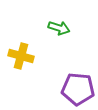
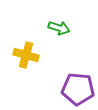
yellow cross: moved 5 px right, 1 px up
